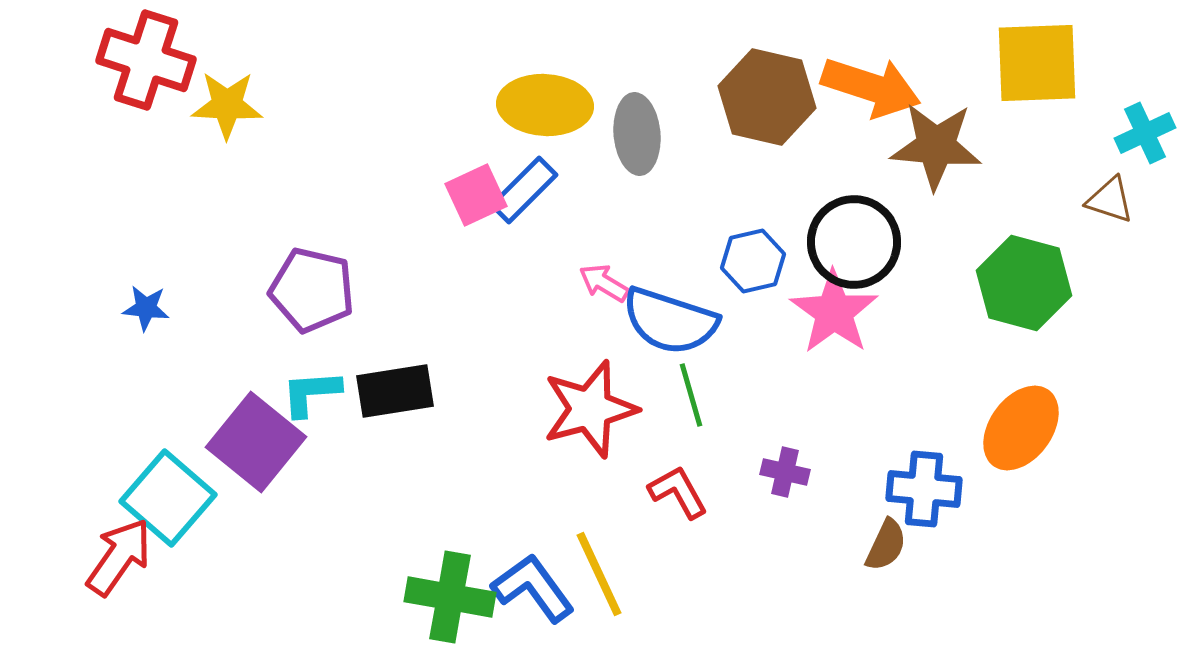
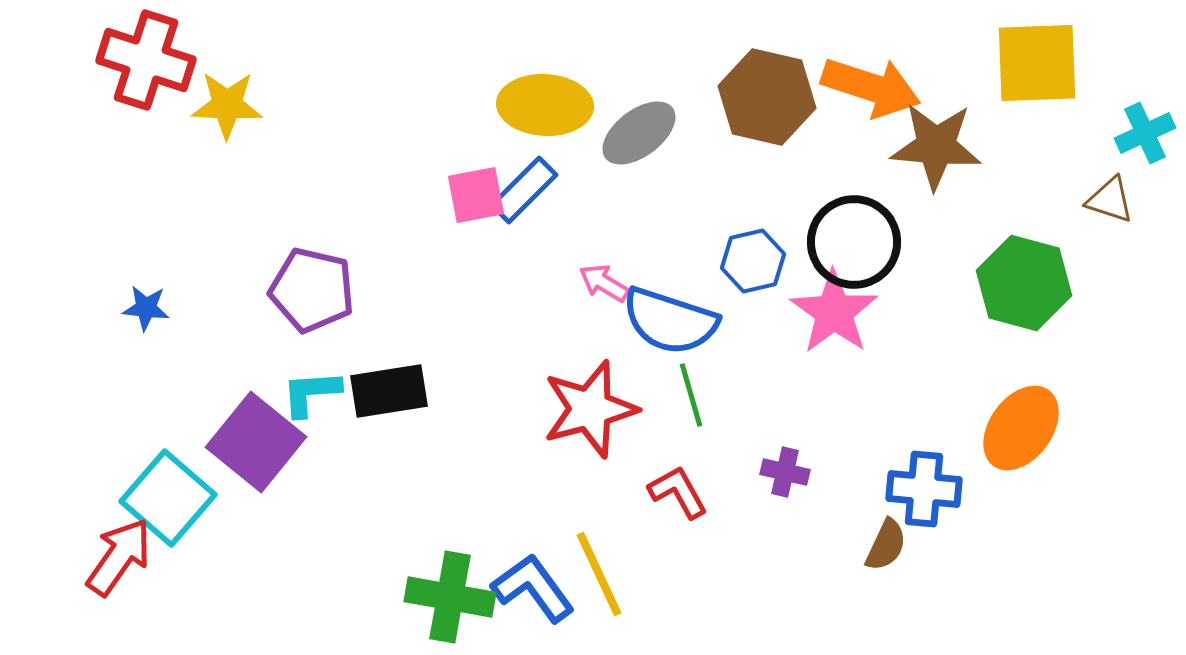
gray ellipse: moved 2 px right, 1 px up; rotated 58 degrees clockwise
pink square: rotated 14 degrees clockwise
black rectangle: moved 6 px left
